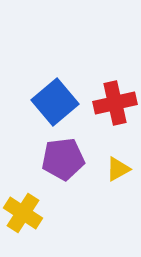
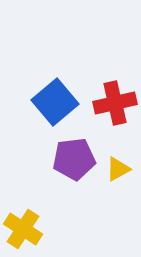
purple pentagon: moved 11 px right
yellow cross: moved 16 px down
